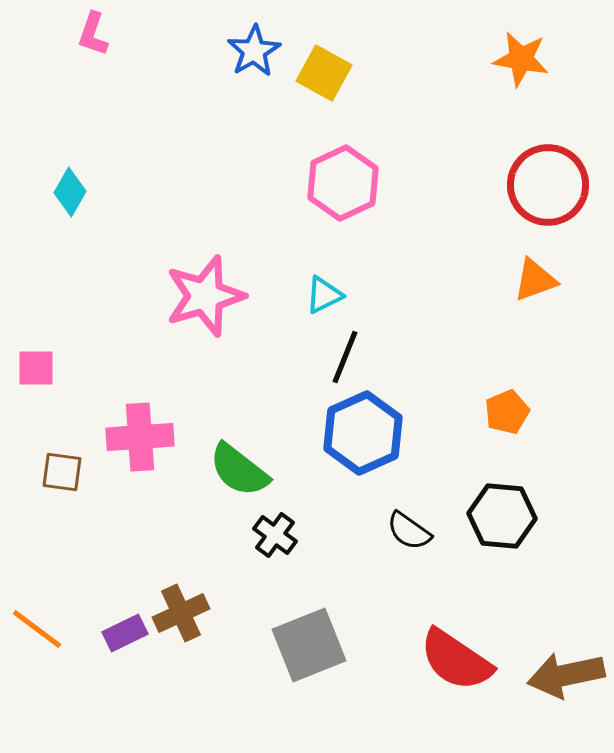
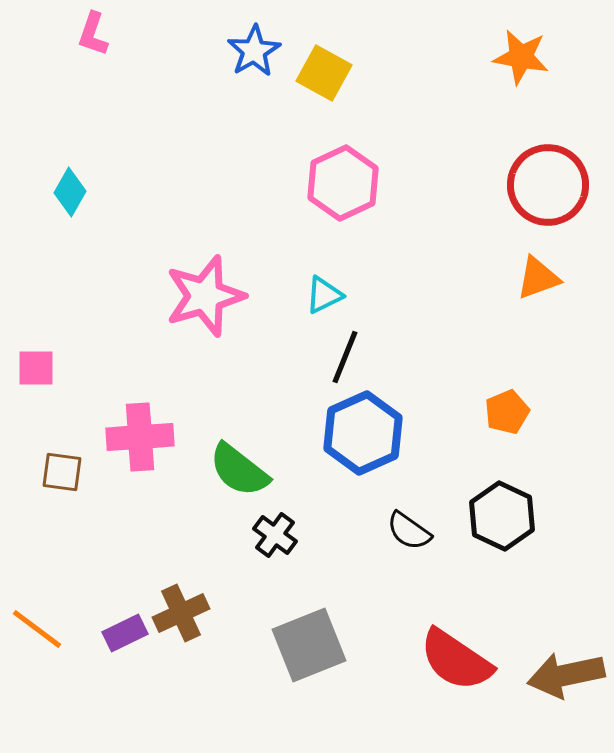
orange star: moved 2 px up
orange triangle: moved 3 px right, 2 px up
black hexagon: rotated 20 degrees clockwise
